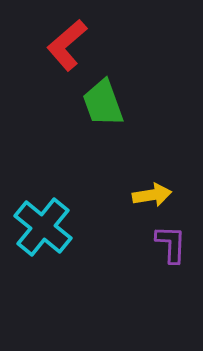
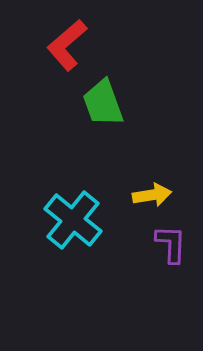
cyan cross: moved 30 px right, 7 px up
